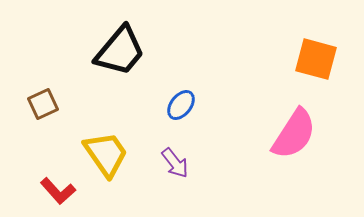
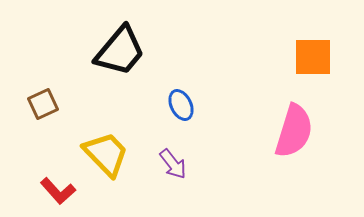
orange square: moved 3 px left, 2 px up; rotated 15 degrees counterclockwise
blue ellipse: rotated 64 degrees counterclockwise
pink semicircle: moved 3 px up; rotated 16 degrees counterclockwise
yellow trapezoid: rotated 9 degrees counterclockwise
purple arrow: moved 2 px left, 1 px down
